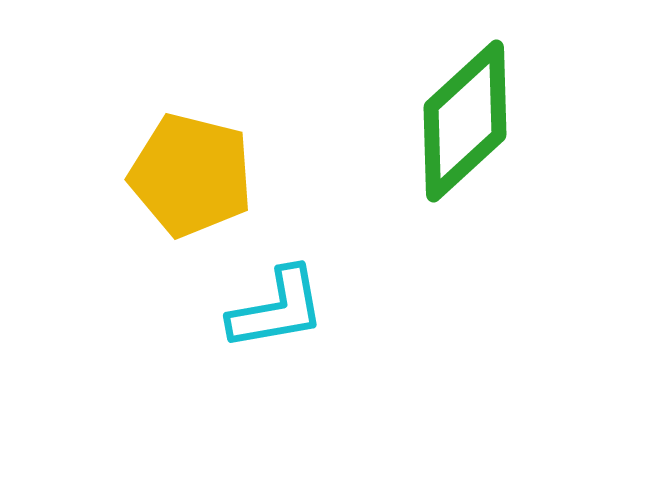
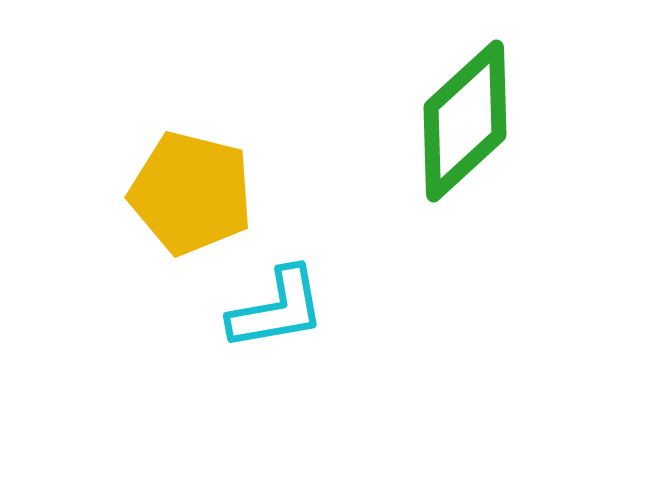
yellow pentagon: moved 18 px down
